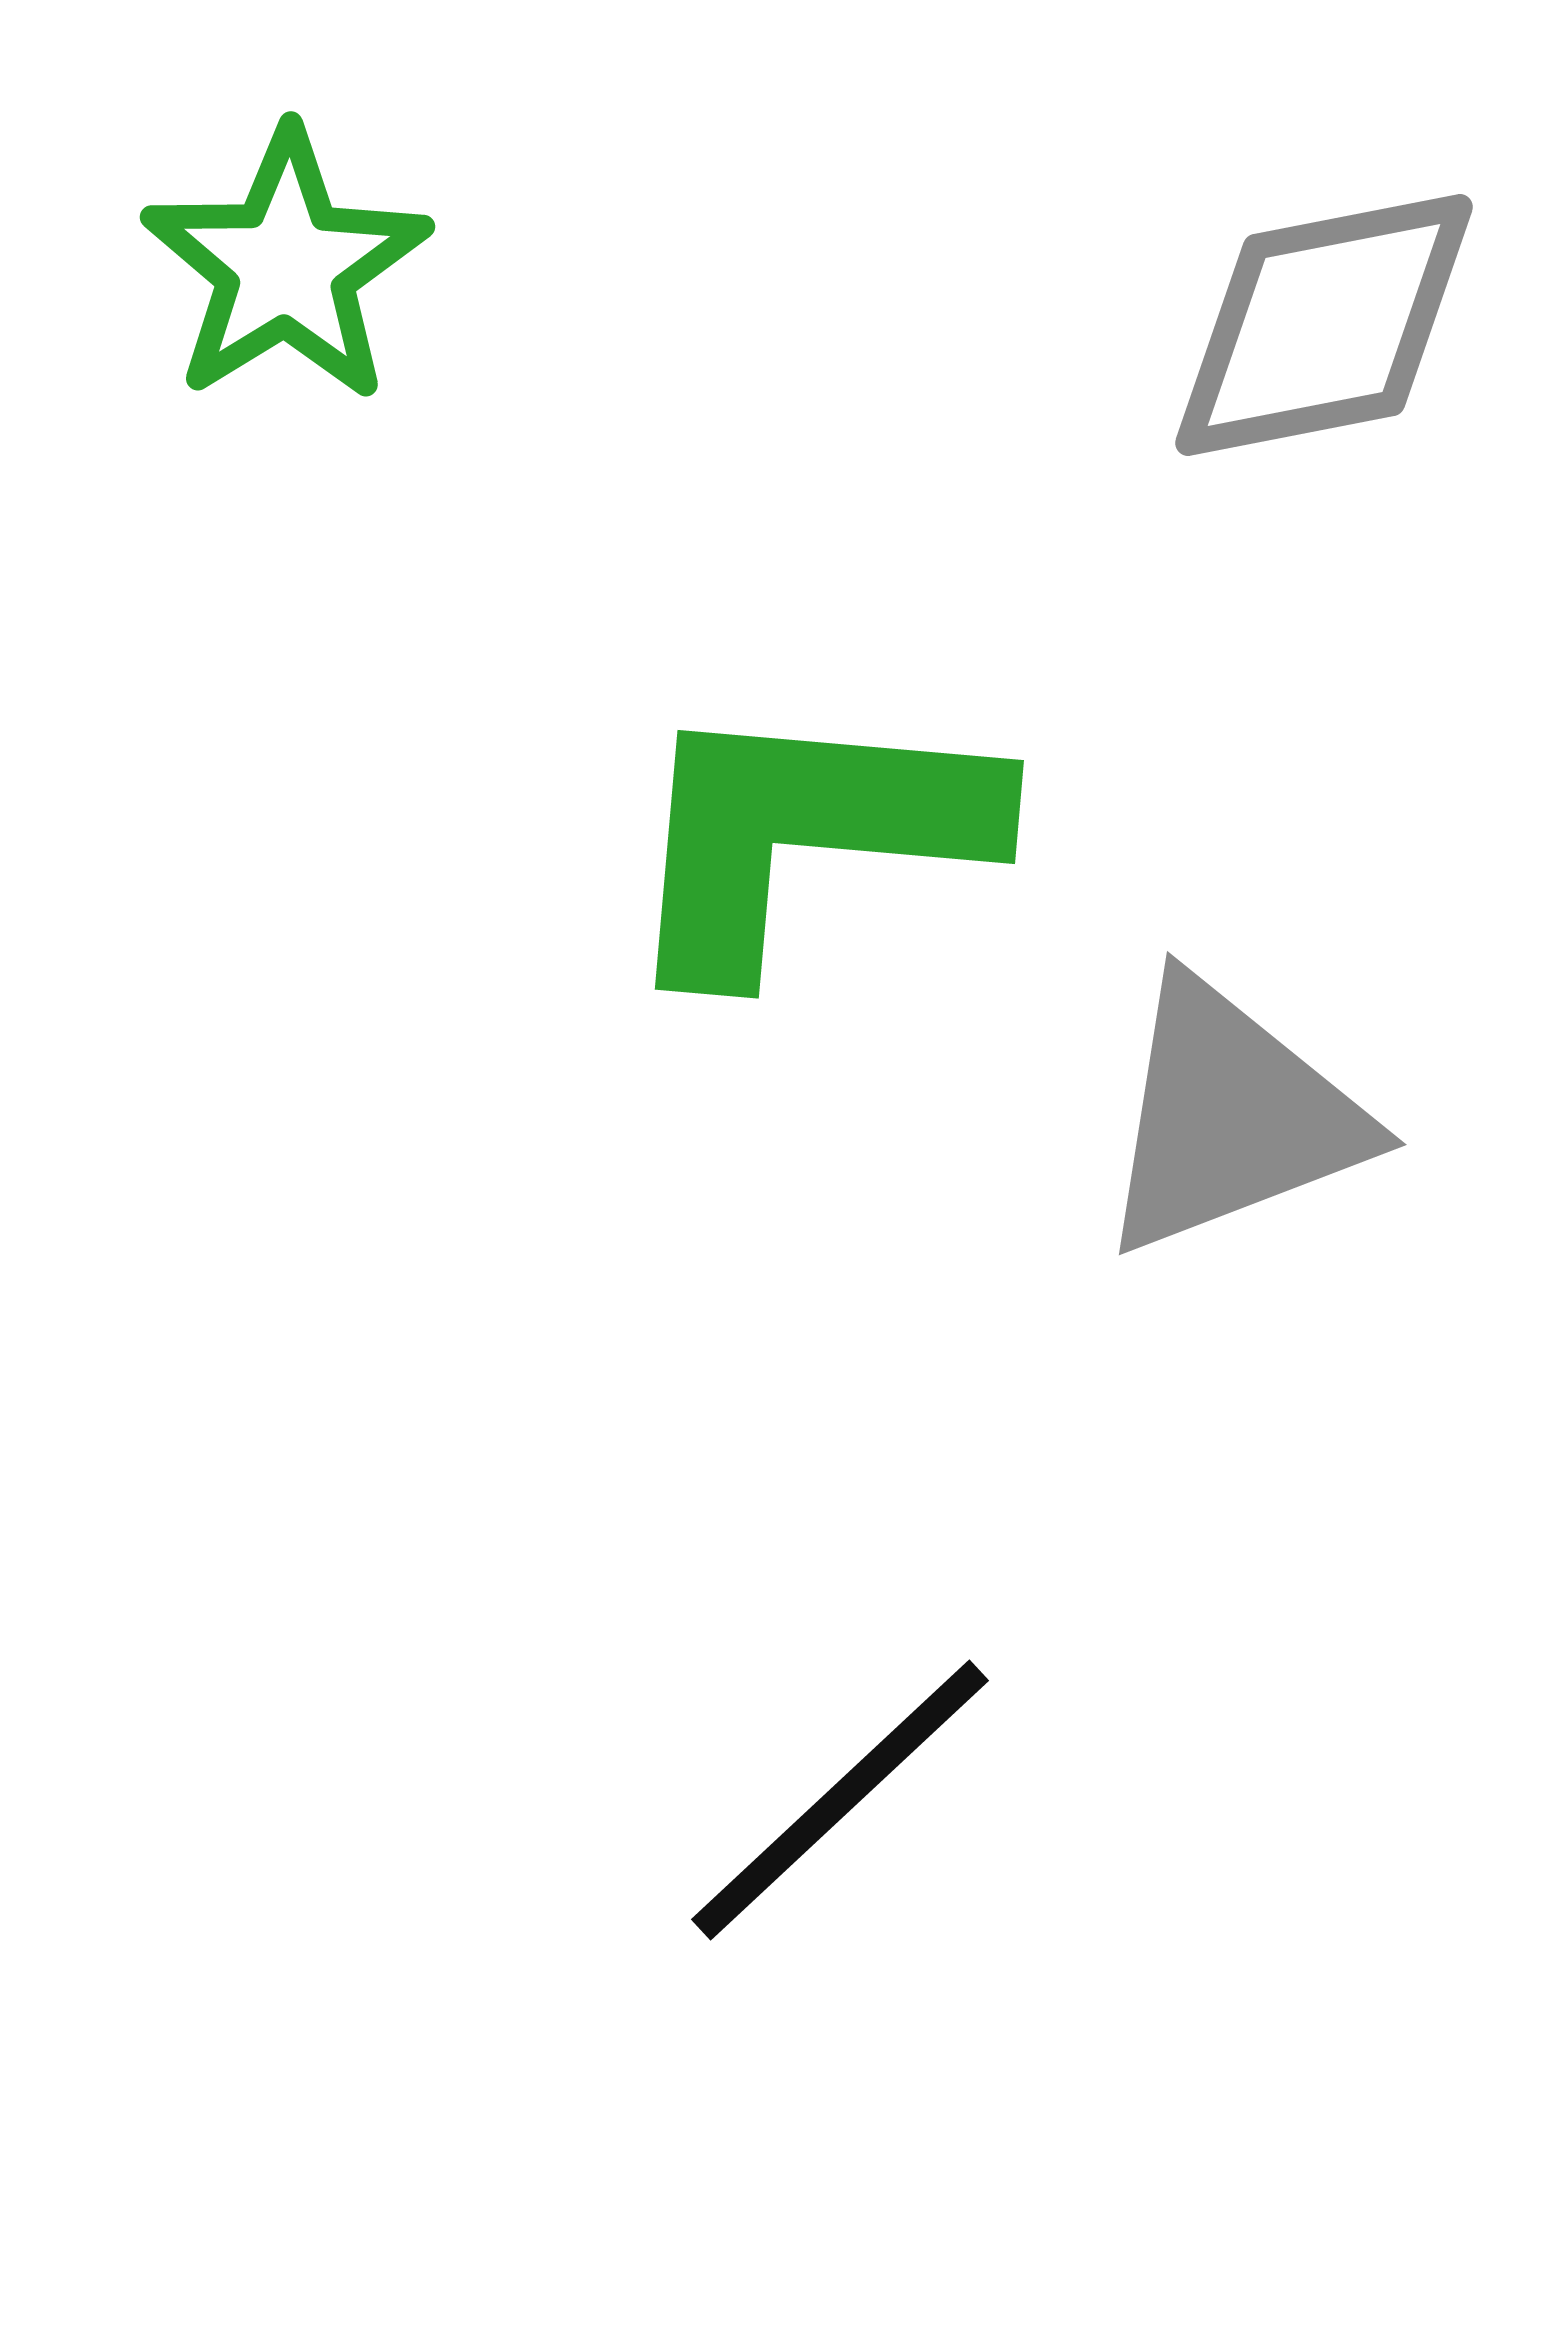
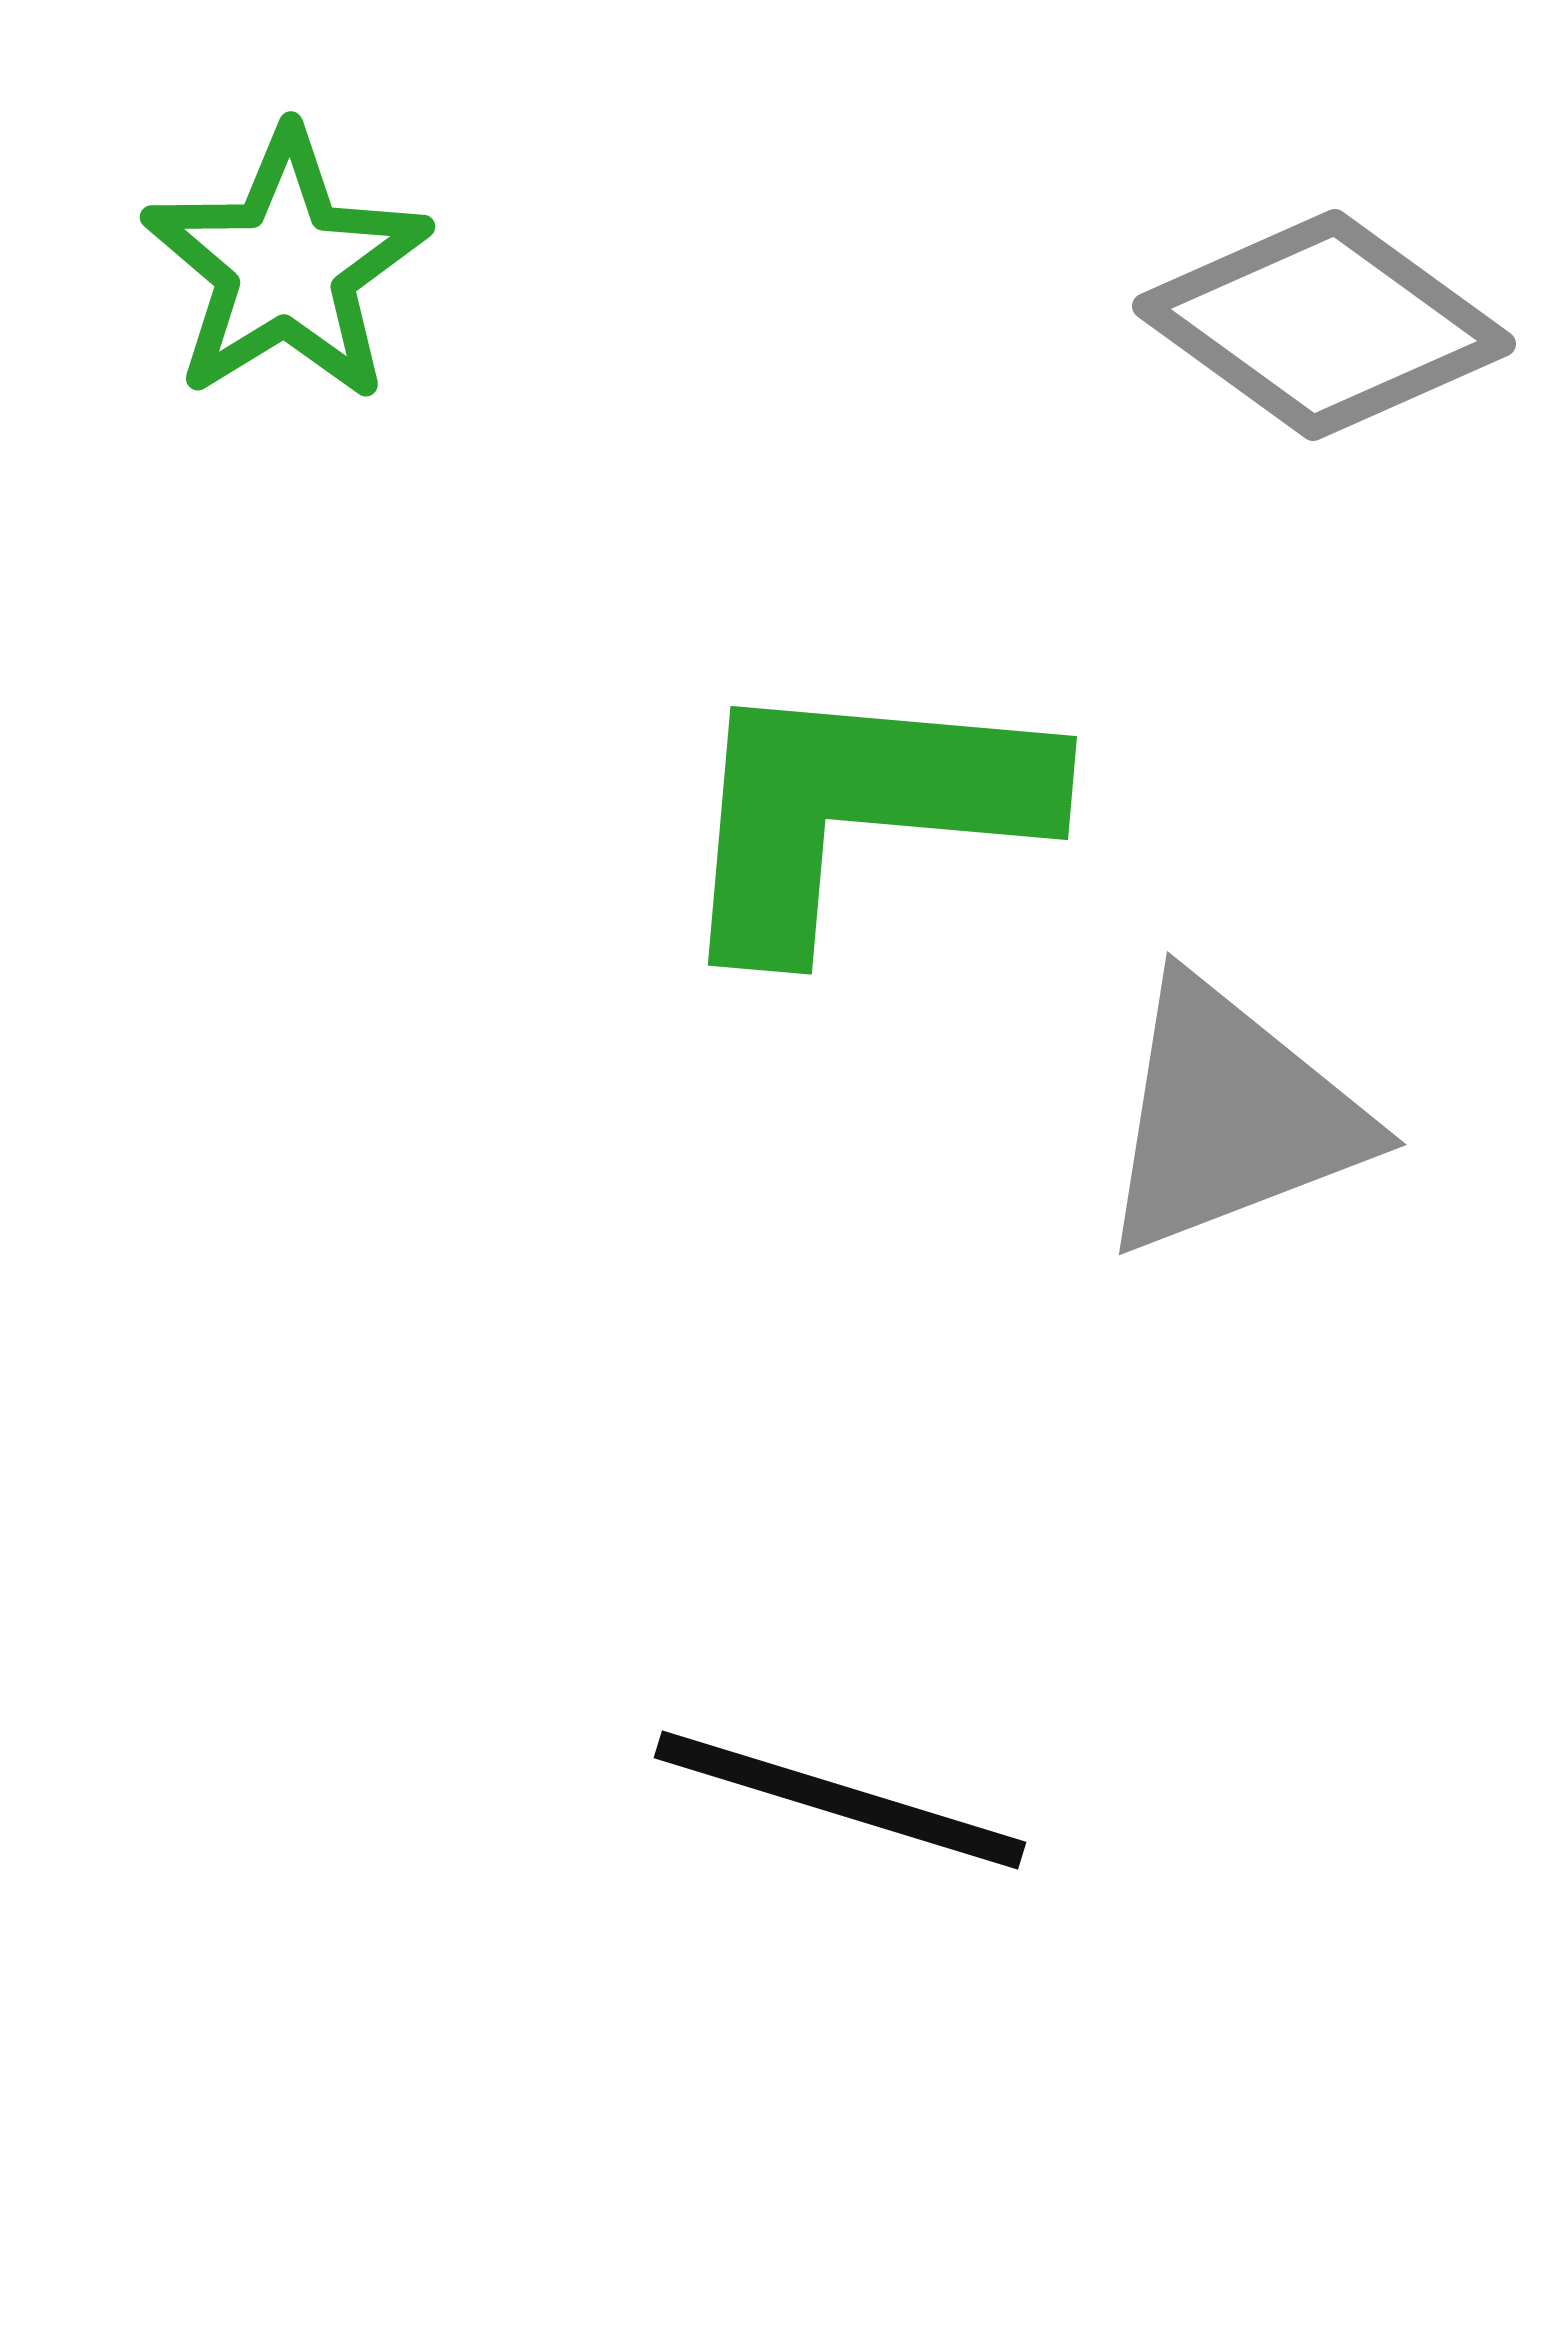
gray diamond: rotated 47 degrees clockwise
green L-shape: moved 53 px right, 24 px up
black line: rotated 60 degrees clockwise
